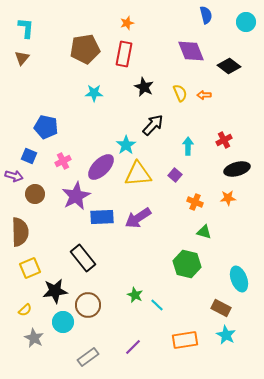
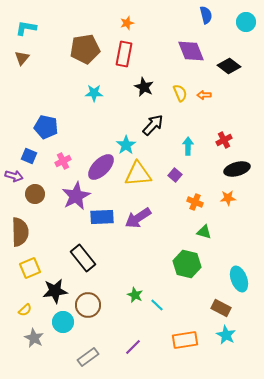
cyan L-shape at (26, 28): rotated 85 degrees counterclockwise
